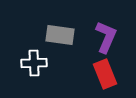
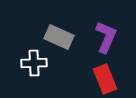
gray rectangle: moved 1 px left, 2 px down; rotated 16 degrees clockwise
red rectangle: moved 5 px down
